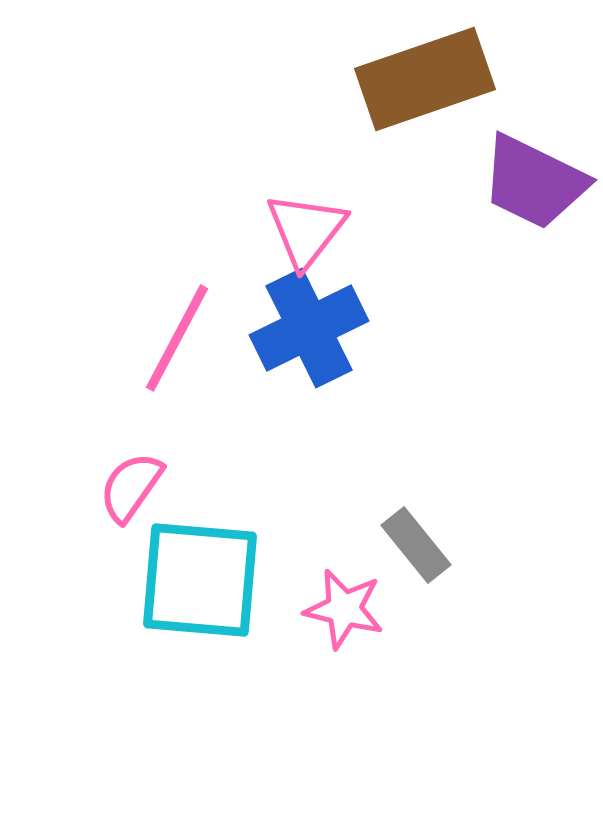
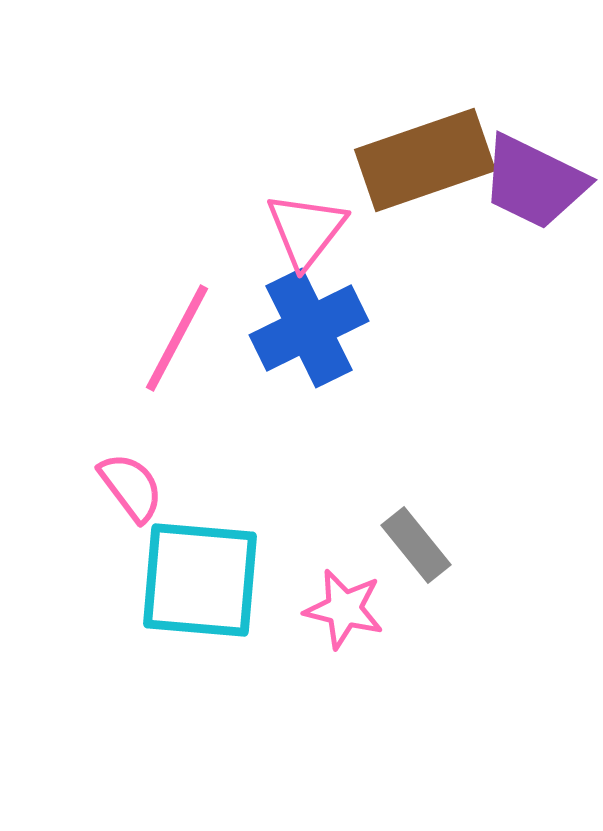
brown rectangle: moved 81 px down
pink semicircle: rotated 108 degrees clockwise
